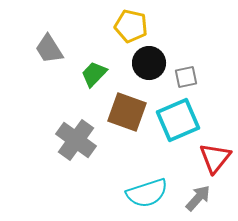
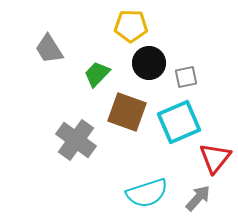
yellow pentagon: rotated 12 degrees counterclockwise
green trapezoid: moved 3 px right
cyan square: moved 1 px right, 2 px down
